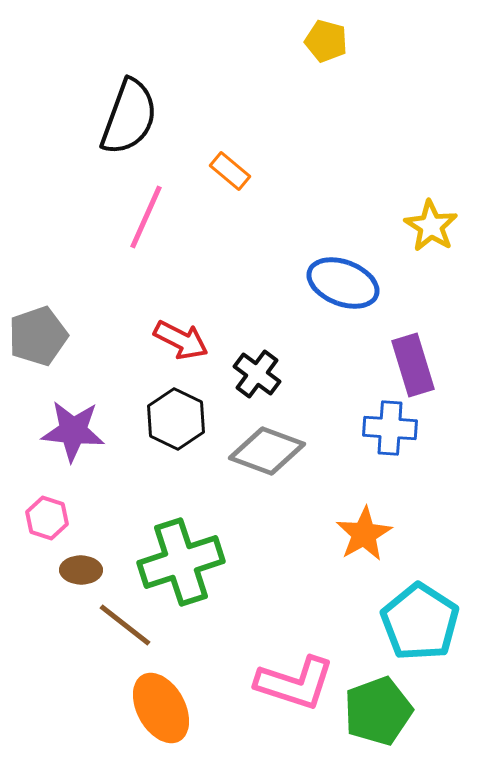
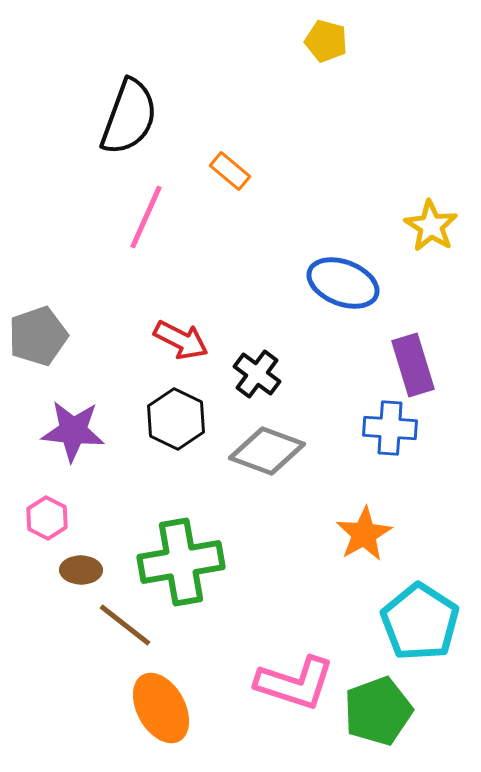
pink hexagon: rotated 9 degrees clockwise
green cross: rotated 8 degrees clockwise
